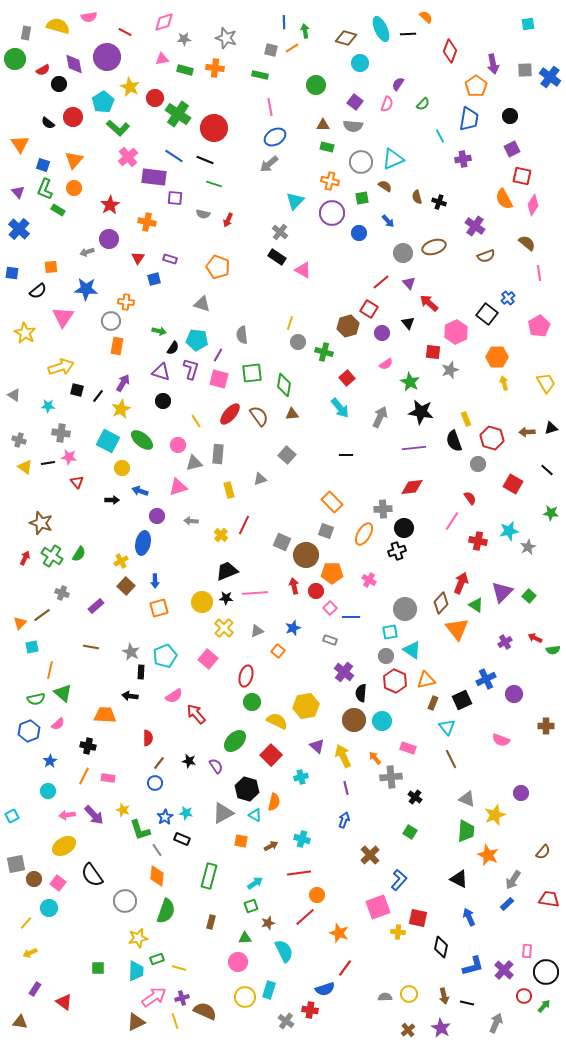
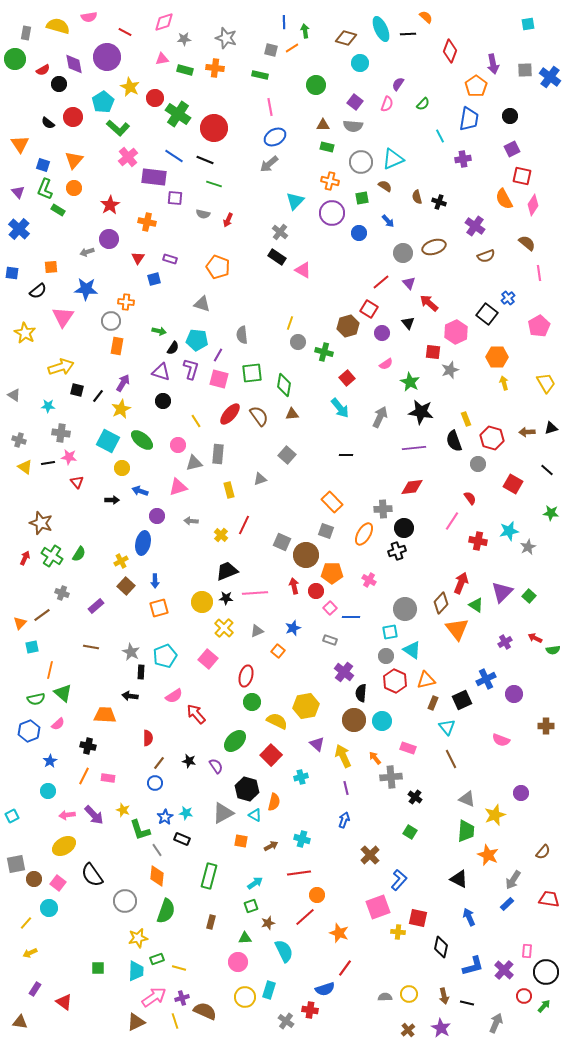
purple triangle at (317, 746): moved 2 px up
